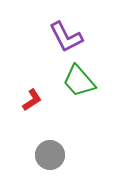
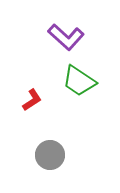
purple L-shape: rotated 21 degrees counterclockwise
green trapezoid: rotated 15 degrees counterclockwise
